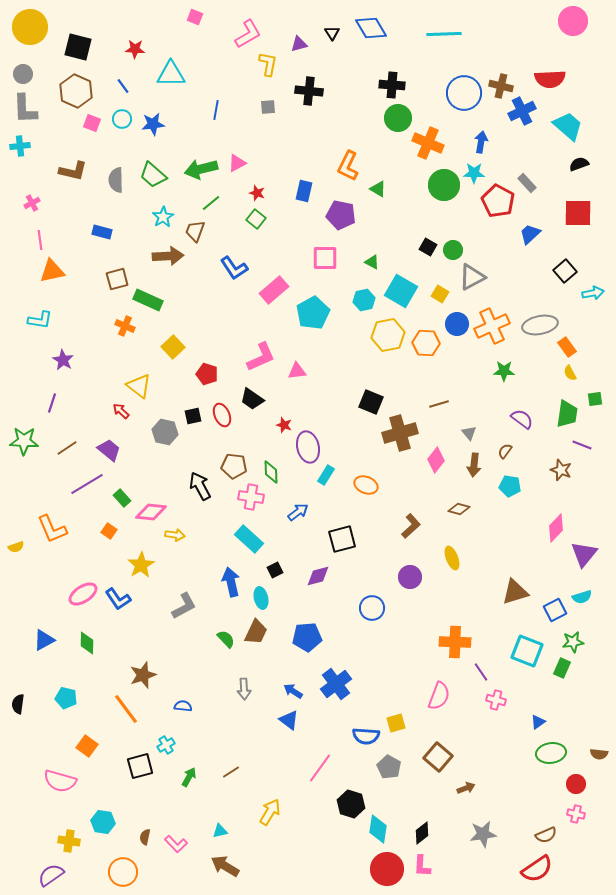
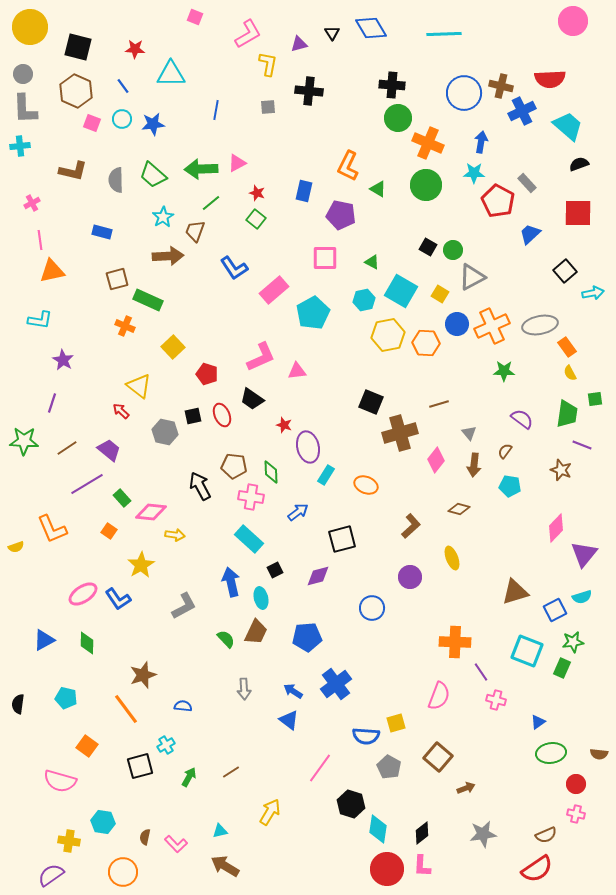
green arrow at (201, 169): rotated 12 degrees clockwise
green circle at (444, 185): moved 18 px left
